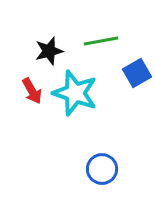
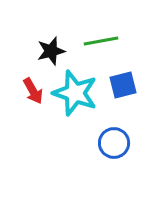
black star: moved 2 px right
blue square: moved 14 px left, 12 px down; rotated 16 degrees clockwise
red arrow: moved 1 px right
blue circle: moved 12 px right, 26 px up
